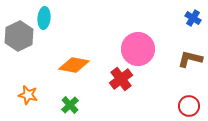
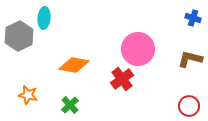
blue cross: rotated 14 degrees counterclockwise
red cross: moved 1 px right
